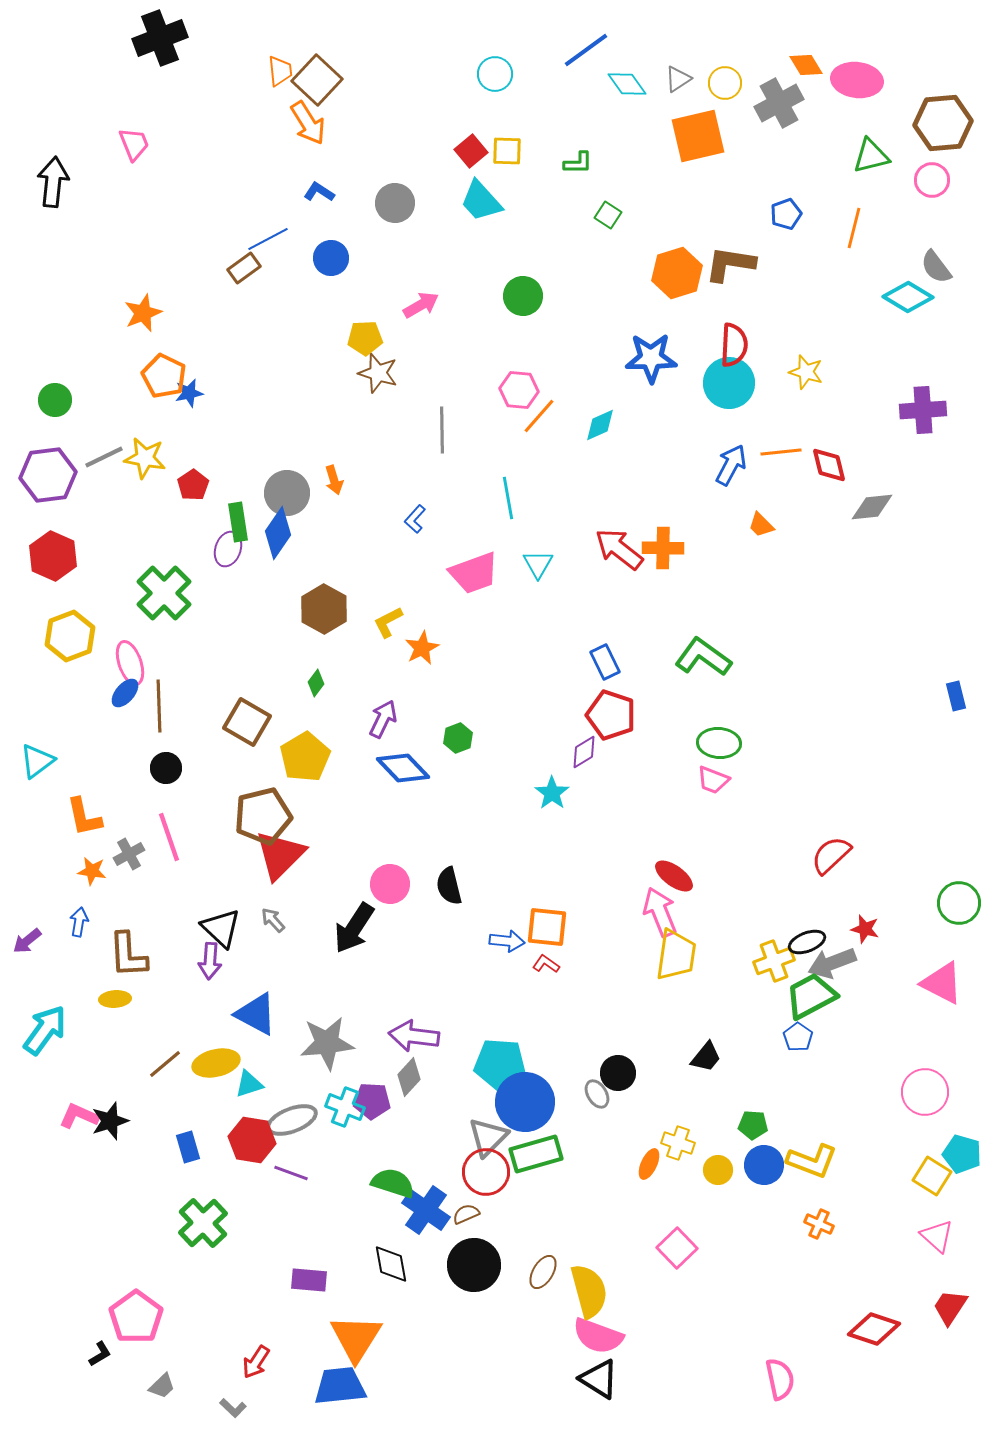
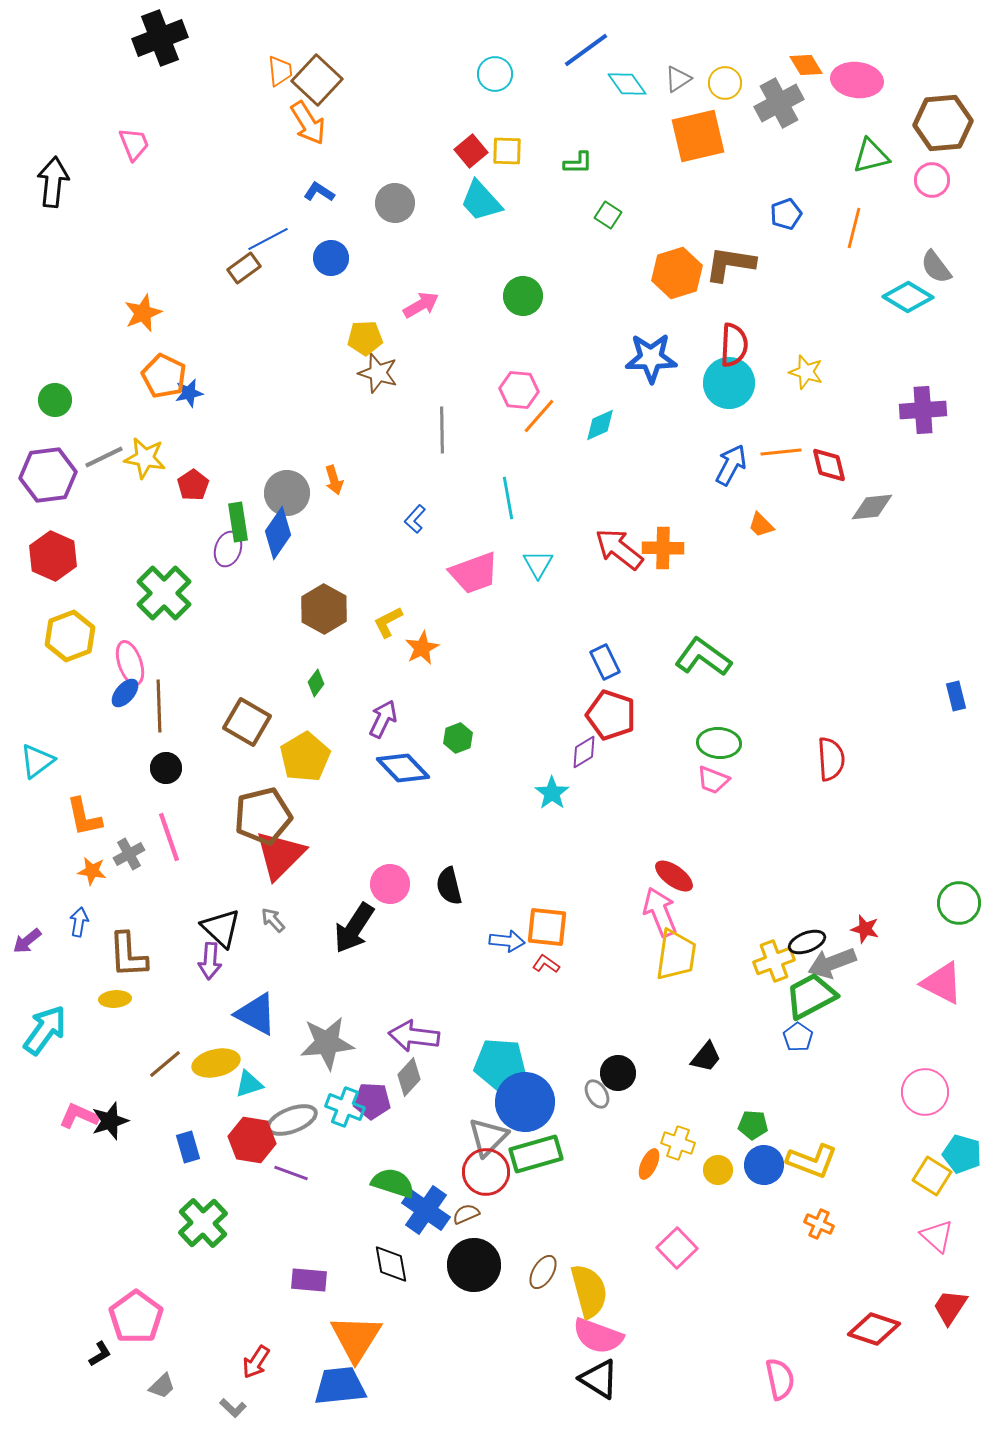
red semicircle at (831, 855): moved 96 px up; rotated 129 degrees clockwise
